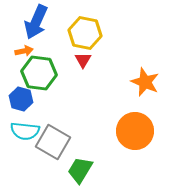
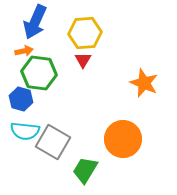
blue arrow: moved 1 px left
yellow hexagon: rotated 16 degrees counterclockwise
orange star: moved 1 px left, 1 px down
orange circle: moved 12 px left, 8 px down
green trapezoid: moved 5 px right
